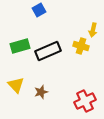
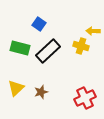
blue square: moved 14 px down; rotated 24 degrees counterclockwise
yellow arrow: moved 1 px down; rotated 80 degrees clockwise
green rectangle: moved 2 px down; rotated 30 degrees clockwise
black rectangle: rotated 20 degrees counterclockwise
yellow triangle: moved 3 px down; rotated 30 degrees clockwise
red cross: moved 3 px up
